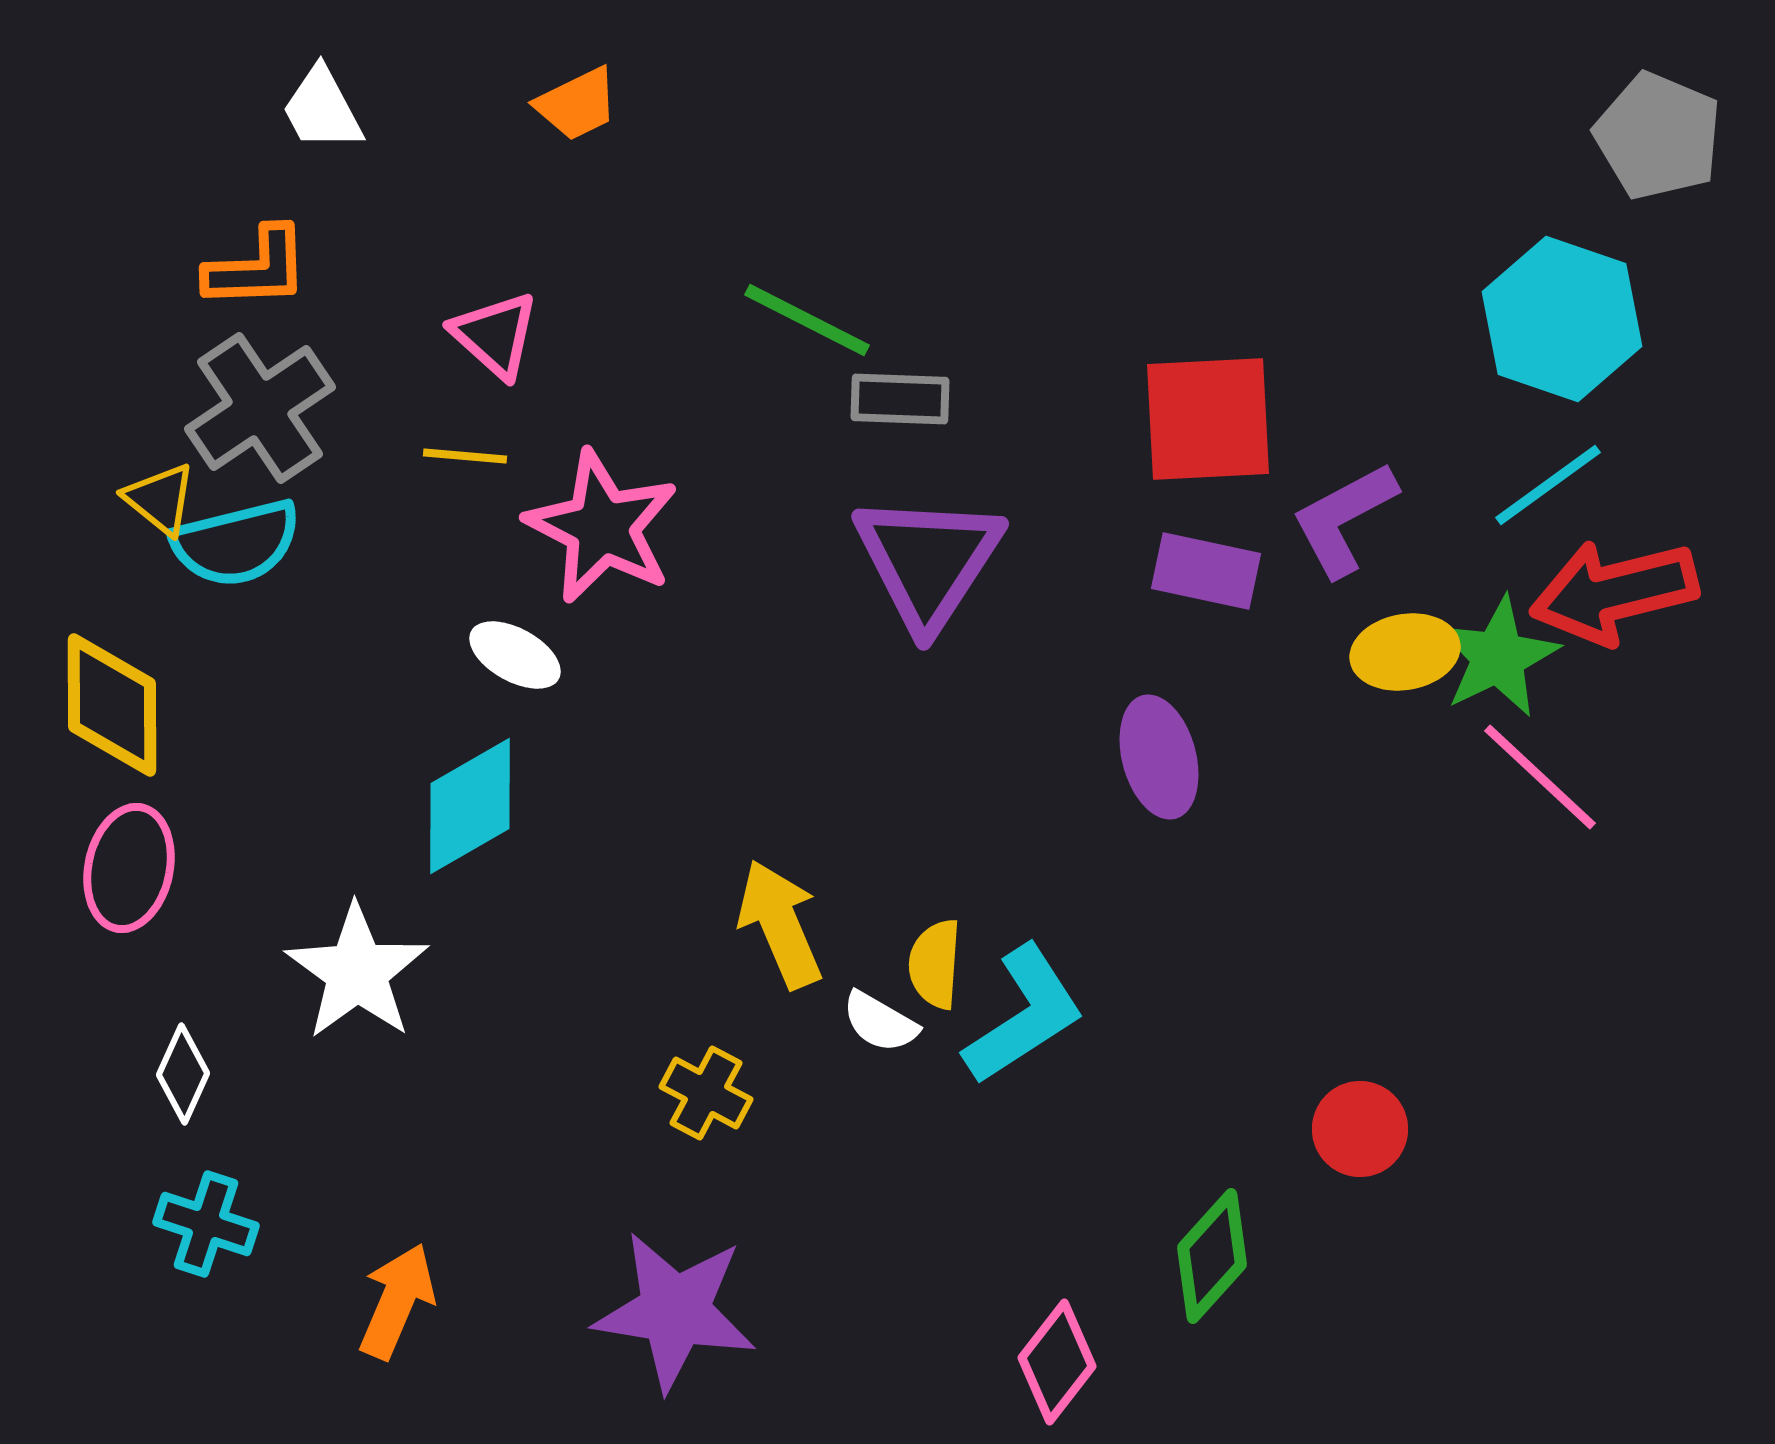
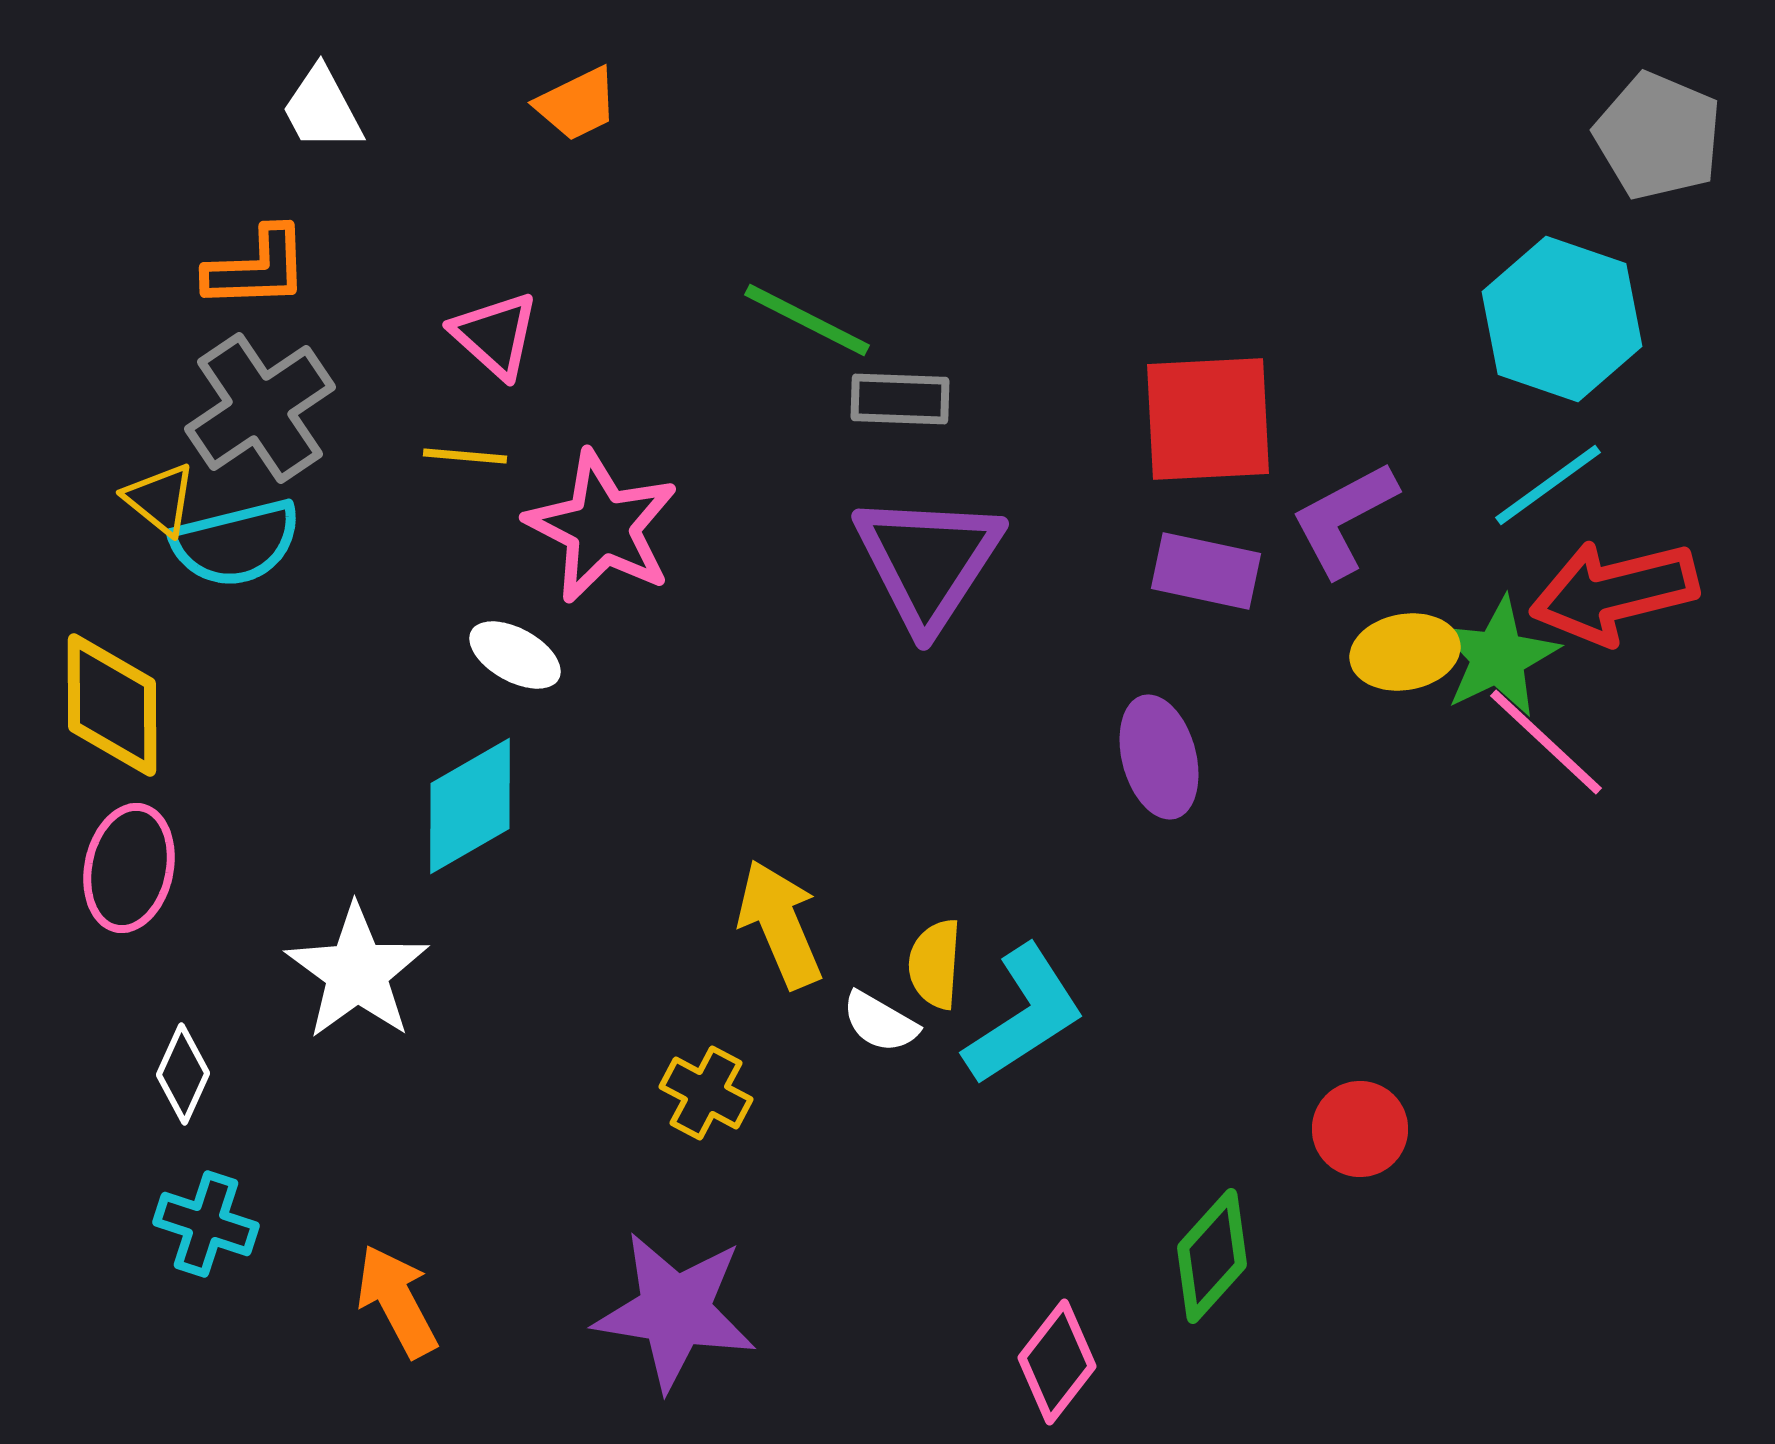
pink line: moved 6 px right, 35 px up
orange arrow: rotated 51 degrees counterclockwise
